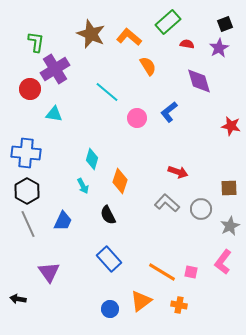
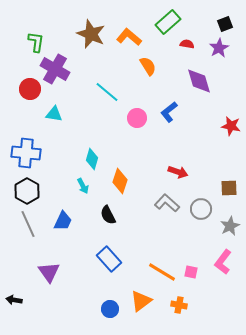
purple cross: rotated 28 degrees counterclockwise
black arrow: moved 4 px left, 1 px down
